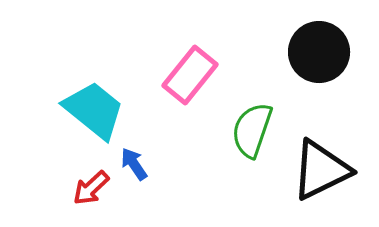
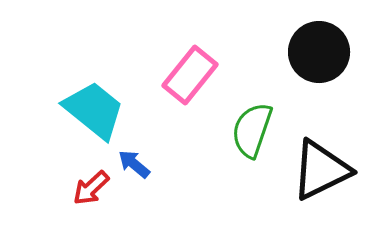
blue arrow: rotated 16 degrees counterclockwise
